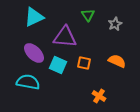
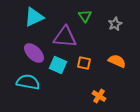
green triangle: moved 3 px left, 1 px down
